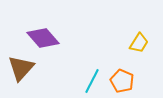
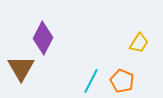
purple diamond: rotated 68 degrees clockwise
brown triangle: rotated 12 degrees counterclockwise
cyan line: moved 1 px left
